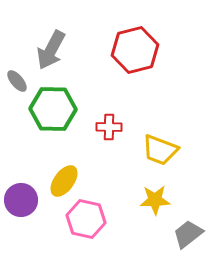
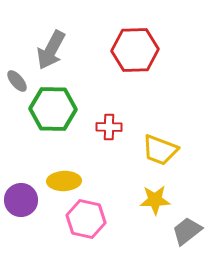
red hexagon: rotated 12 degrees clockwise
yellow ellipse: rotated 52 degrees clockwise
gray trapezoid: moved 1 px left, 3 px up
